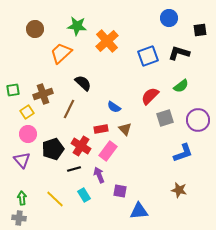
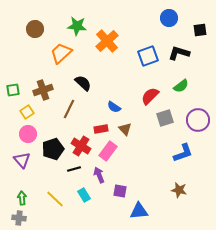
brown cross: moved 4 px up
